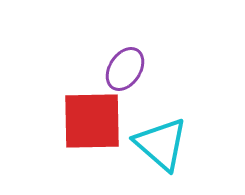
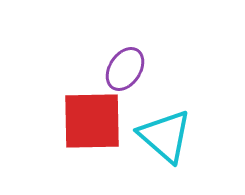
cyan triangle: moved 4 px right, 8 px up
